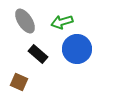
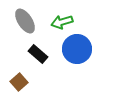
brown square: rotated 24 degrees clockwise
